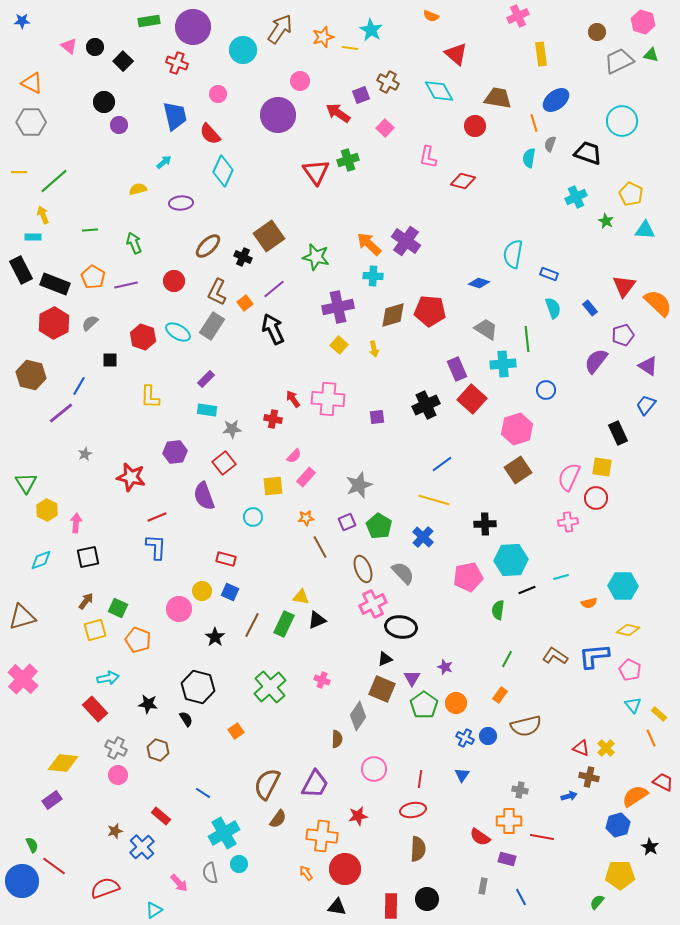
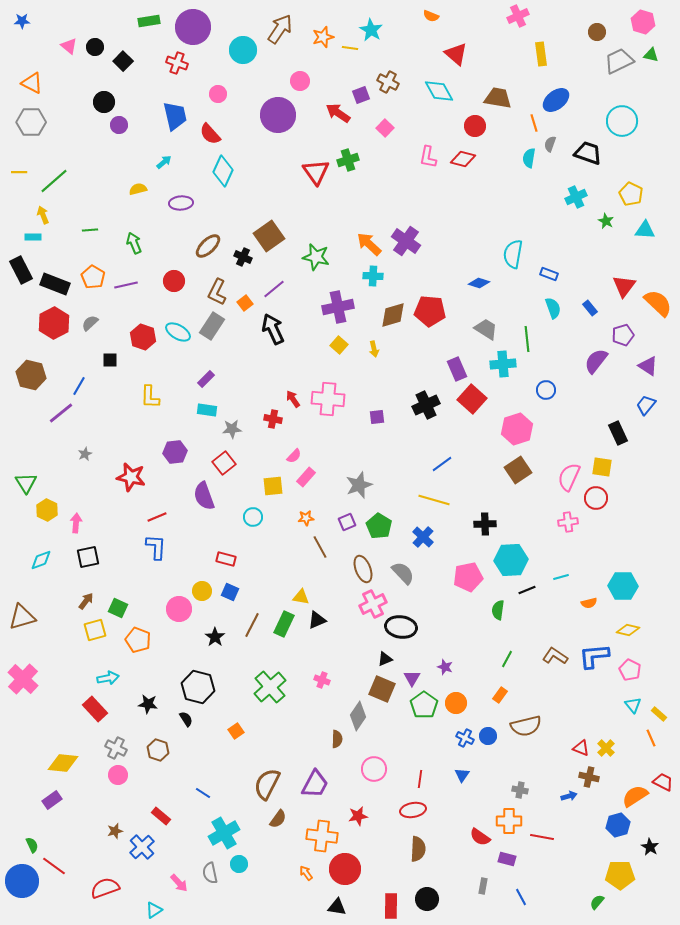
red diamond at (463, 181): moved 22 px up
